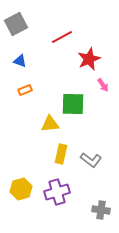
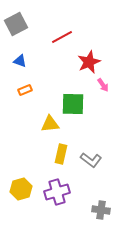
red star: moved 3 px down
